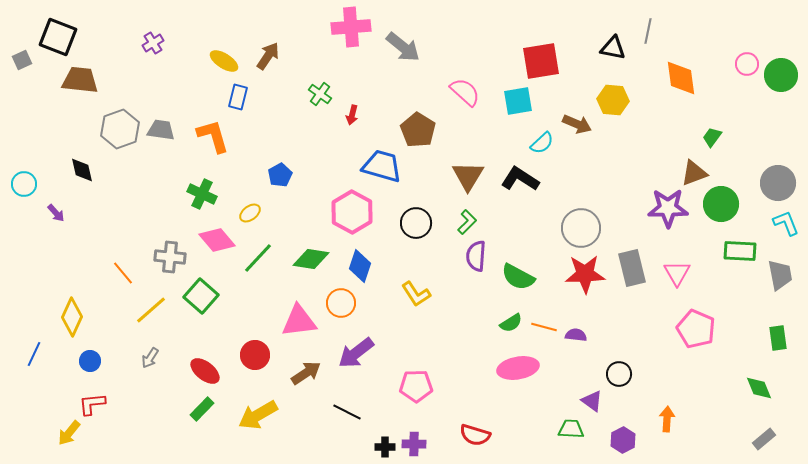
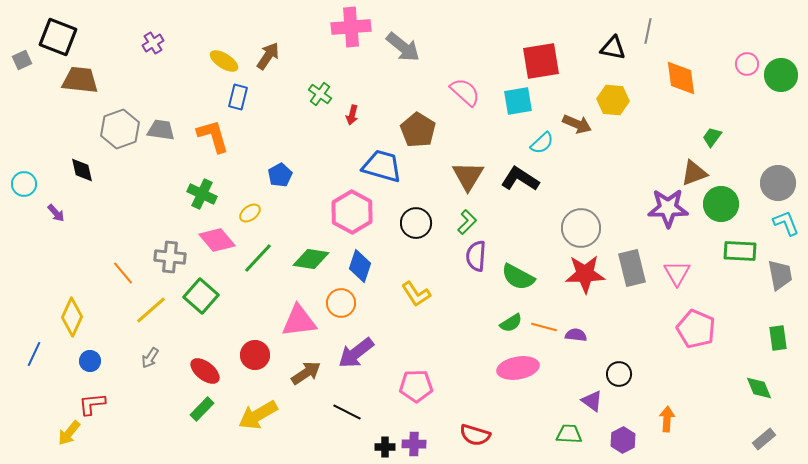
green trapezoid at (571, 429): moved 2 px left, 5 px down
